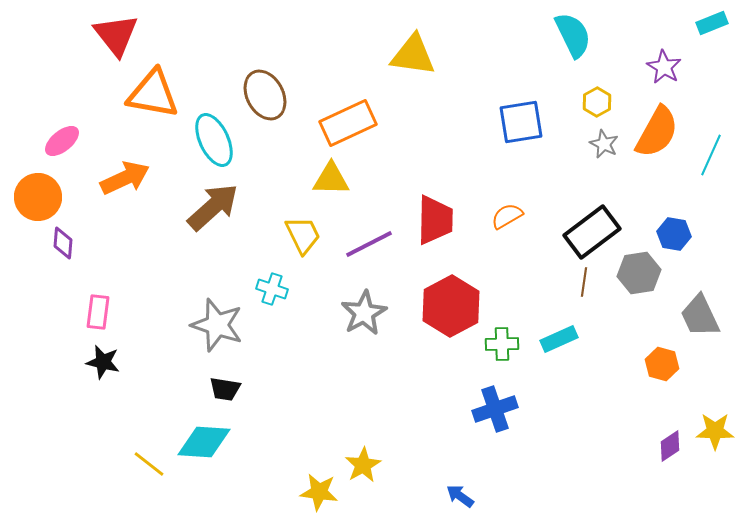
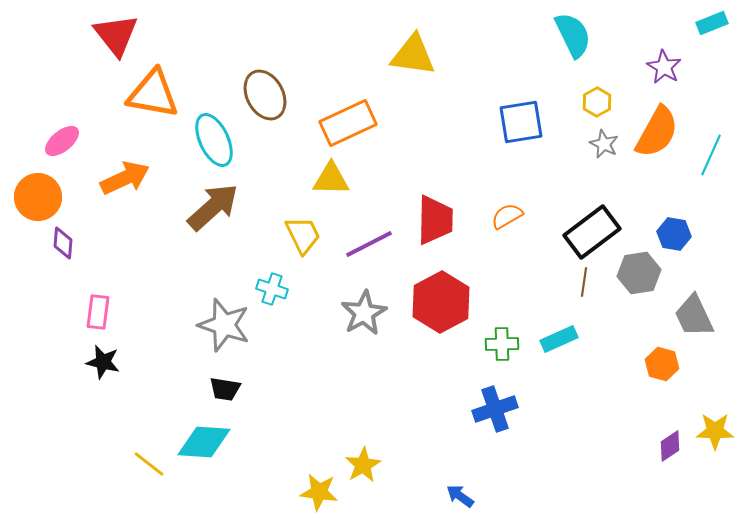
red hexagon at (451, 306): moved 10 px left, 4 px up
gray trapezoid at (700, 316): moved 6 px left
gray star at (217, 325): moved 7 px right
